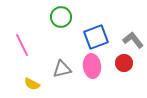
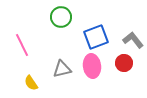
yellow semicircle: moved 1 px left, 1 px up; rotated 28 degrees clockwise
